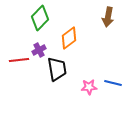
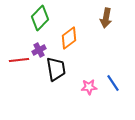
brown arrow: moved 2 px left, 1 px down
black trapezoid: moved 1 px left
blue line: rotated 42 degrees clockwise
